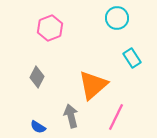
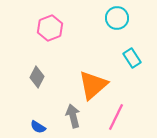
gray arrow: moved 2 px right
